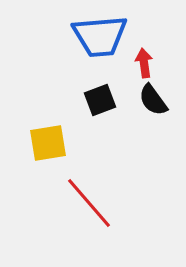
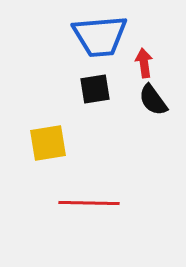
black square: moved 5 px left, 11 px up; rotated 12 degrees clockwise
red line: rotated 48 degrees counterclockwise
